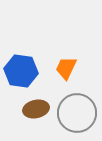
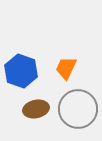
blue hexagon: rotated 12 degrees clockwise
gray circle: moved 1 px right, 4 px up
